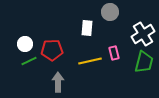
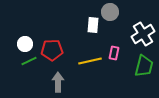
white rectangle: moved 6 px right, 3 px up
pink rectangle: rotated 24 degrees clockwise
green trapezoid: moved 4 px down
